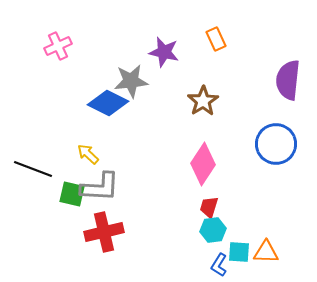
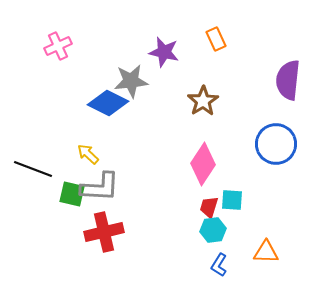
cyan square: moved 7 px left, 52 px up
